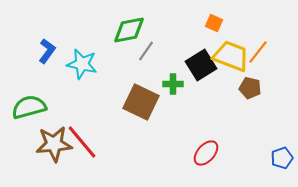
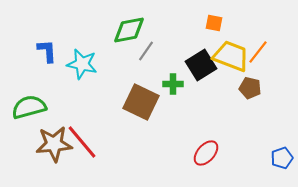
orange square: rotated 12 degrees counterclockwise
blue L-shape: rotated 40 degrees counterclockwise
